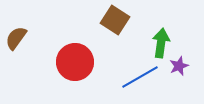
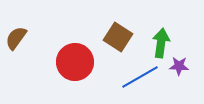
brown square: moved 3 px right, 17 px down
purple star: rotated 24 degrees clockwise
